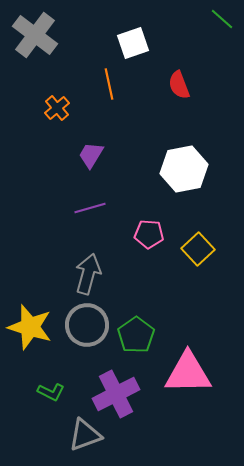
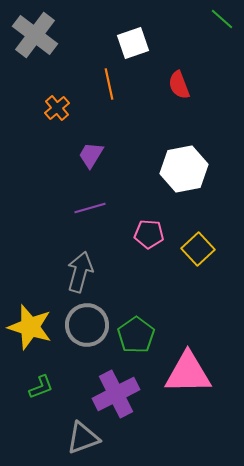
gray arrow: moved 8 px left, 2 px up
green L-shape: moved 10 px left, 5 px up; rotated 48 degrees counterclockwise
gray triangle: moved 2 px left, 3 px down
